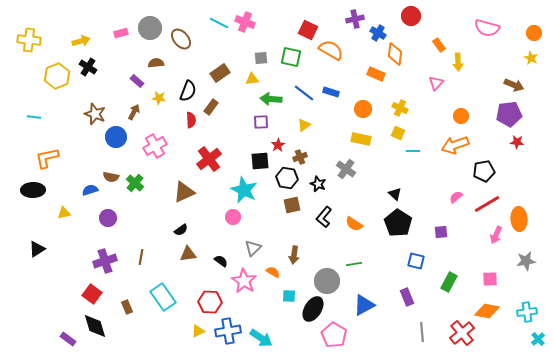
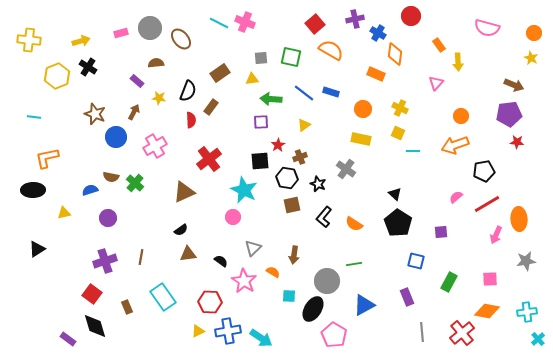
red square at (308, 30): moved 7 px right, 6 px up; rotated 24 degrees clockwise
